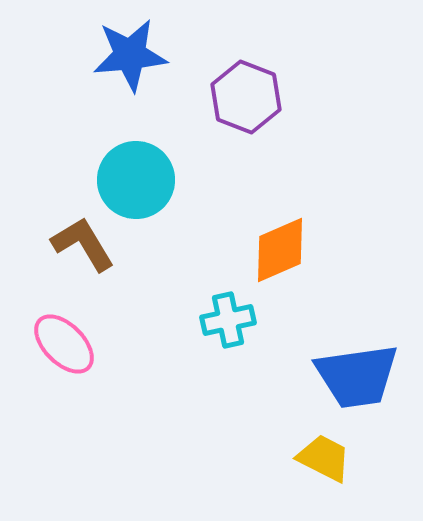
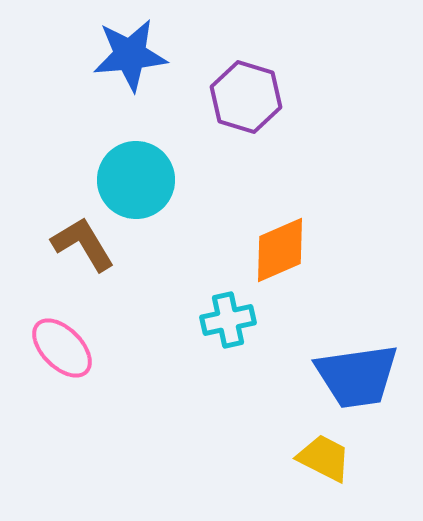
purple hexagon: rotated 4 degrees counterclockwise
pink ellipse: moved 2 px left, 4 px down
